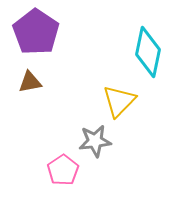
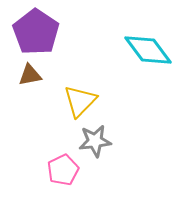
cyan diamond: moved 2 px up; rotated 48 degrees counterclockwise
brown triangle: moved 7 px up
yellow triangle: moved 39 px left
pink pentagon: rotated 8 degrees clockwise
